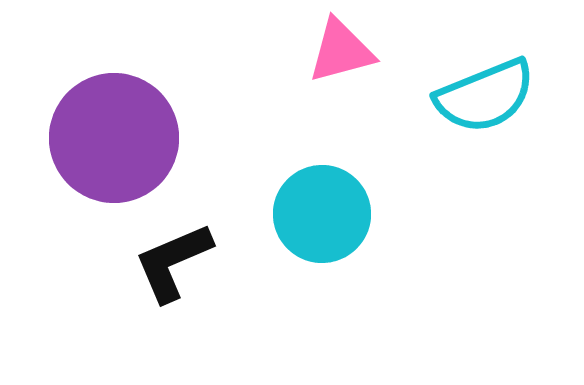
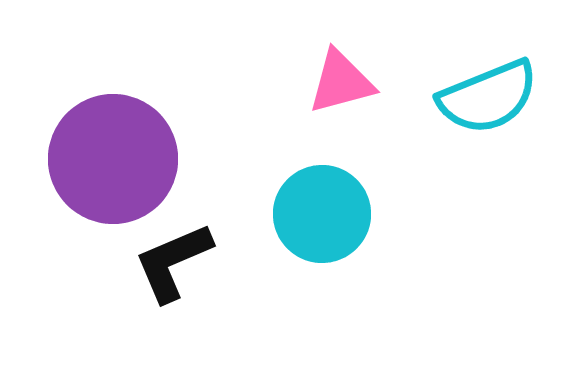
pink triangle: moved 31 px down
cyan semicircle: moved 3 px right, 1 px down
purple circle: moved 1 px left, 21 px down
